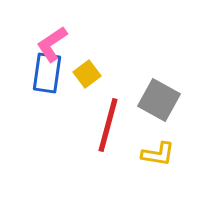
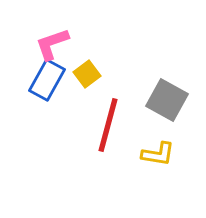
pink L-shape: rotated 15 degrees clockwise
blue rectangle: moved 7 px down; rotated 21 degrees clockwise
gray square: moved 8 px right
